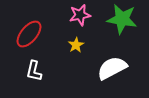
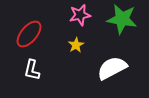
white L-shape: moved 2 px left, 1 px up
